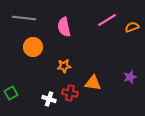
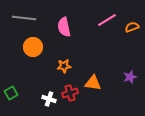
red cross: rotated 28 degrees counterclockwise
